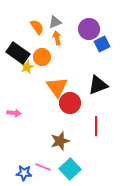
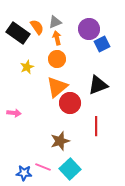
black rectangle: moved 20 px up
orange circle: moved 15 px right, 2 px down
orange triangle: rotated 25 degrees clockwise
